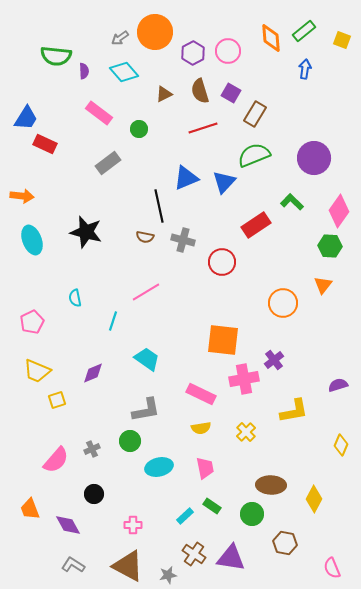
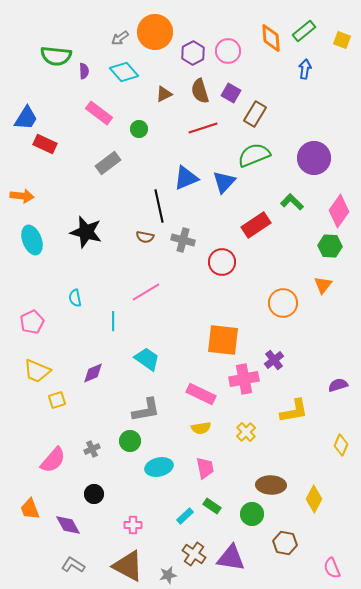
cyan line at (113, 321): rotated 18 degrees counterclockwise
pink semicircle at (56, 460): moved 3 px left
